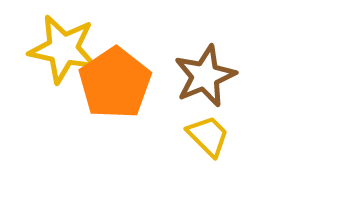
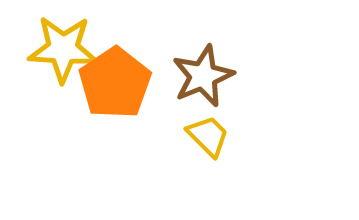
yellow star: rotated 8 degrees counterclockwise
brown star: moved 2 px left
